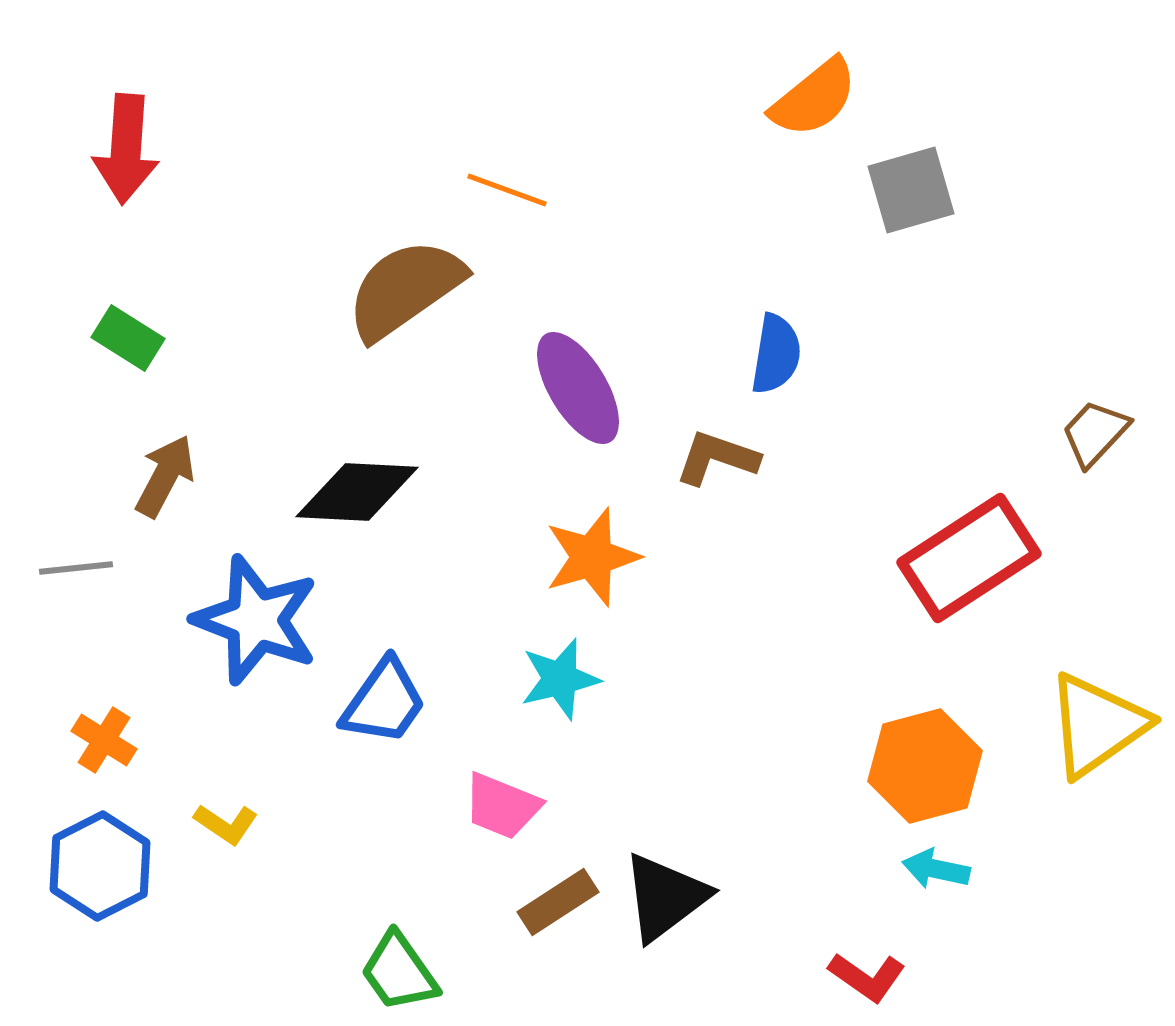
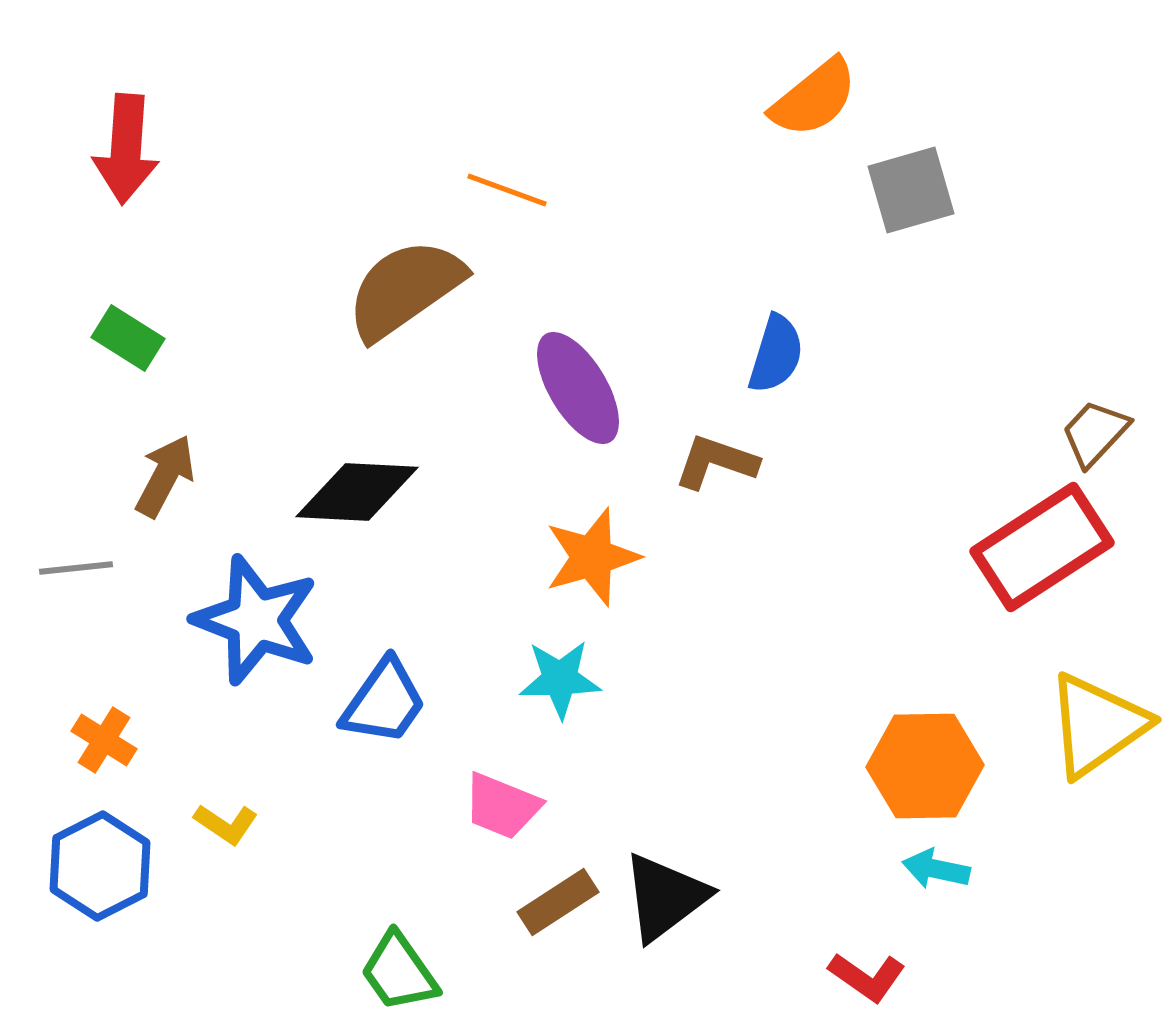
blue semicircle: rotated 8 degrees clockwise
brown L-shape: moved 1 px left, 4 px down
red rectangle: moved 73 px right, 11 px up
cyan star: rotated 12 degrees clockwise
orange hexagon: rotated 14 degrees clockwise
